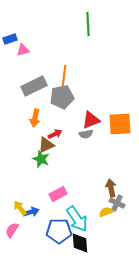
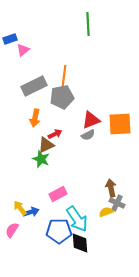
pink triangle: rotated 24 degrees counterclockwise
gray semicircle: moved 2 px right, 1 px down; rotated 16 degrees counterclockwise
